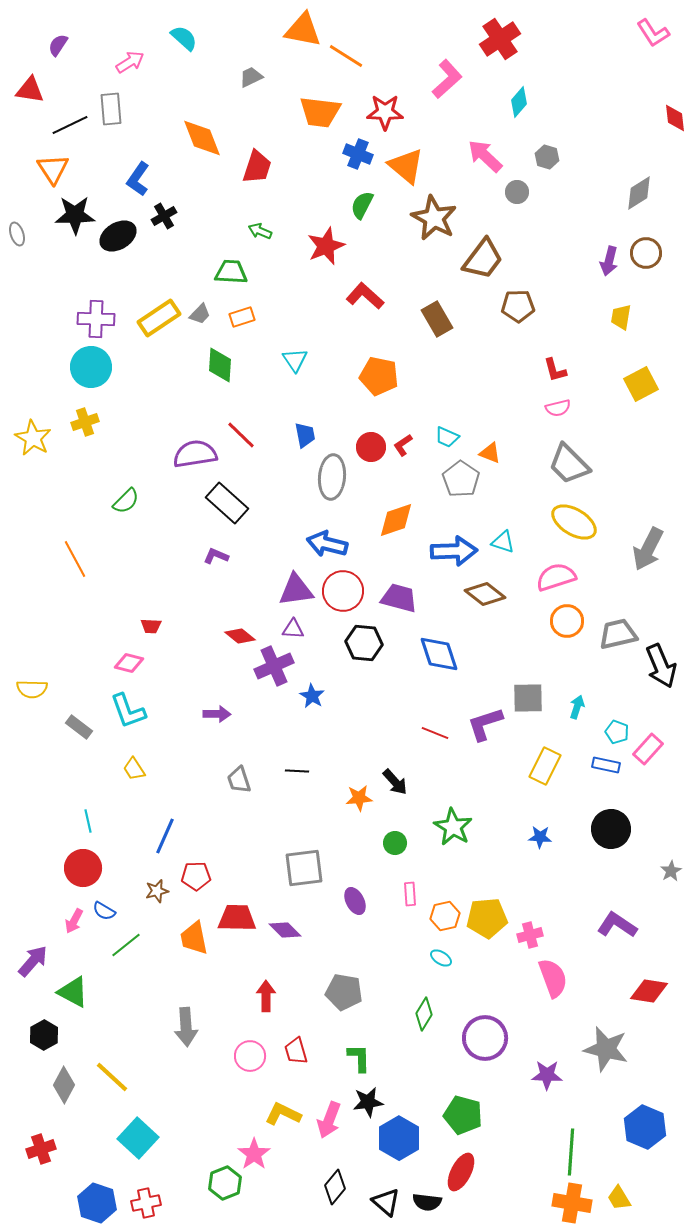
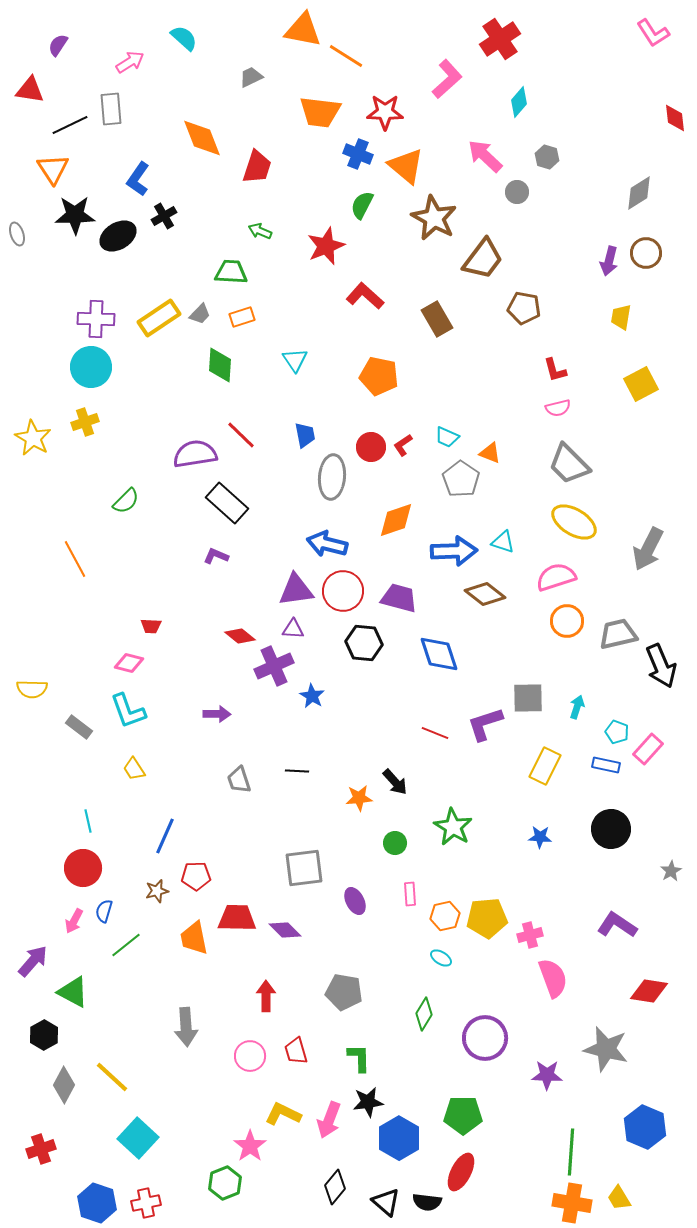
brown pentagon at (518, 306): moved 6 px right, 2 px down; rotated 12 degrees clockwise
blue semicircle at (104, 911): rotated 75 degrees clockwise
green pentagon at (463, 1115): rotated 15 degrees counterclockwise
pink star at (254, 1154): moved 4 px left, 8 px up
